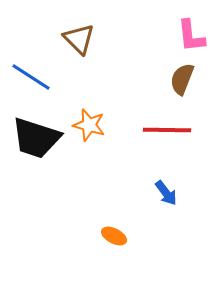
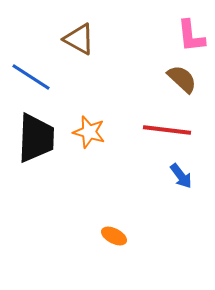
brown triangle: rotated 16 degrees counterclockwise
brown semicircle: rotated 112 degrees clockwise
orange star: moved 7 px down
red line: rotated 6 degrees clockwise
black trapezoid: rotated 106 degrees counterclockwise
blue arrow: moved 15 px right, 17 px up
